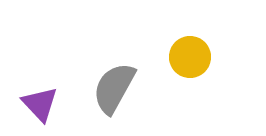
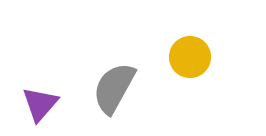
purple triangle: rotated 24 degrees clockwise
